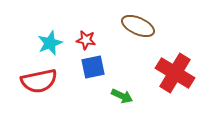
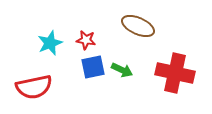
red cross: rotated 18 degrees counterclockwise
red semicircle: moved 5 px left, 6 px down
green arrow: moved 26 px up
